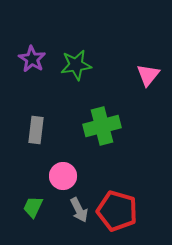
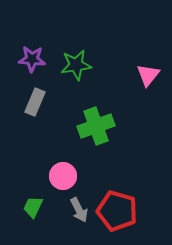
purple star: rotated 28 degrees counterclockwise
green cross: moved 6 px left; rotated 6 degrees counterclockwise
gray rectangle: moved 1 px left, 28 px up; rotated 16 degrees clockwise
